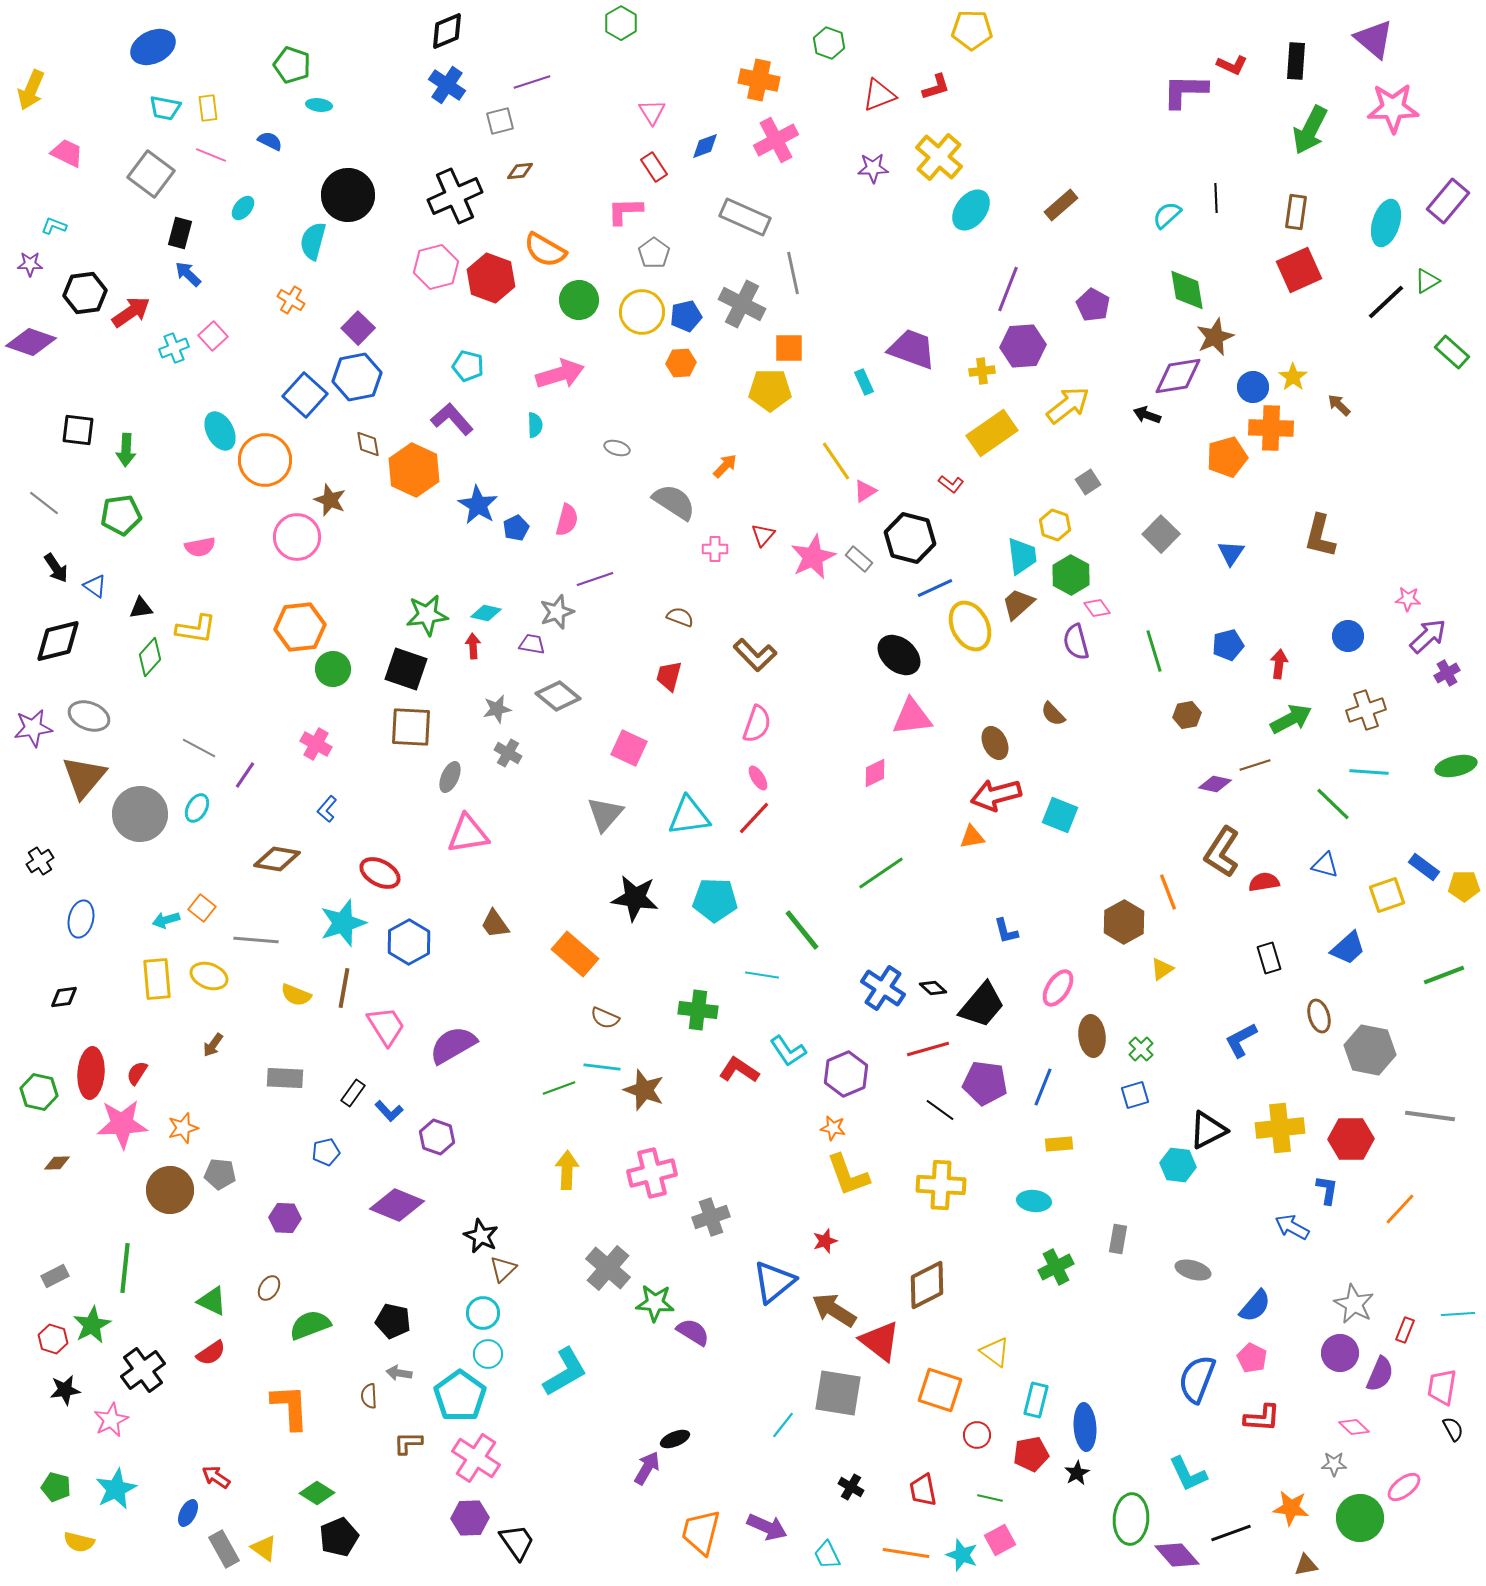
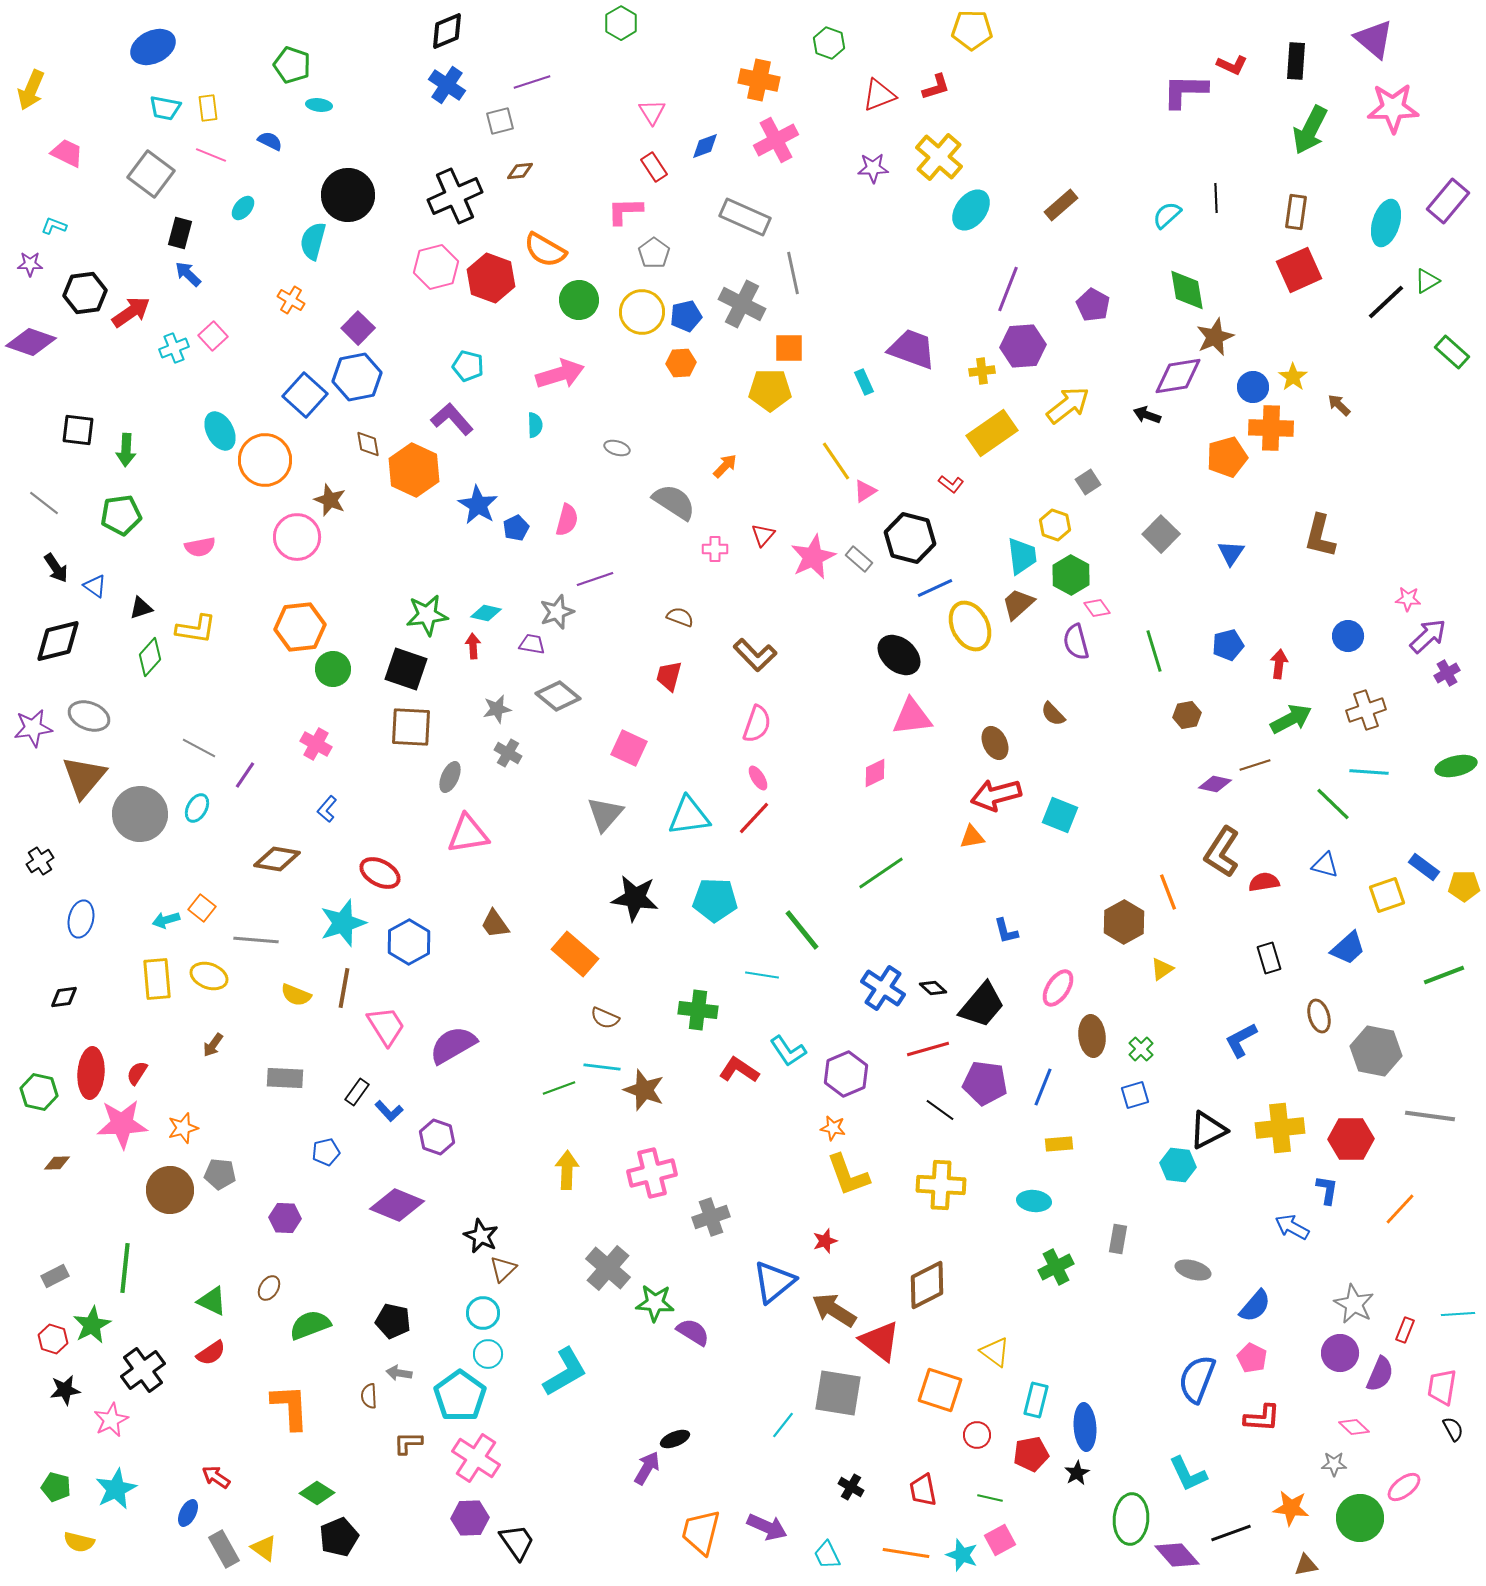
black triangle at (141, 608): rotated 10 degrees counterclockwise
gray hexagon at (1370, 1050): moved 6 px right, 1 px down
black rectangle at (353, 1093): moved 4 px right, 1 px up
